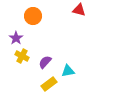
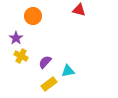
yellow cross: moved 1 px left
